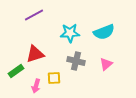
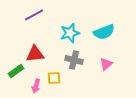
cyan star: rotated 12 degrees counterclockwise
red triangle: rotated 12 degrees clockwise
gray cross: moved 2 px left, 1 px up
